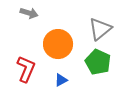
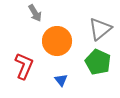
gray arrow: moved 6 px right; rotated 42 degrees clockwise
orange circle: moved 1 px left, 3 px up
red L-shape: moved 2 px left, 3 px up
blue triangle: rotated 40 degrees counterclockwise
